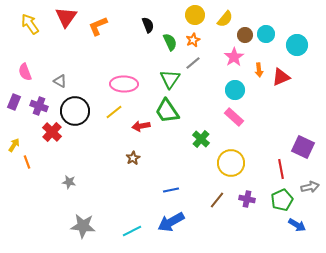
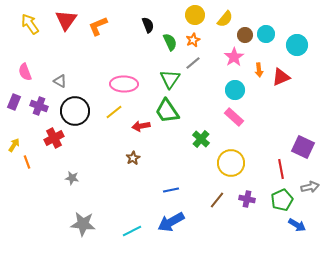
red triangle at (66, 17): moved 3 px down
red cross at (52, 132): moved 2 px right, 6 px down; rotated 18 degrees clockwise
gray star at (69, 182): moved 3 px right, 4 px up
gray star at (83, 226): moved 2 px up
